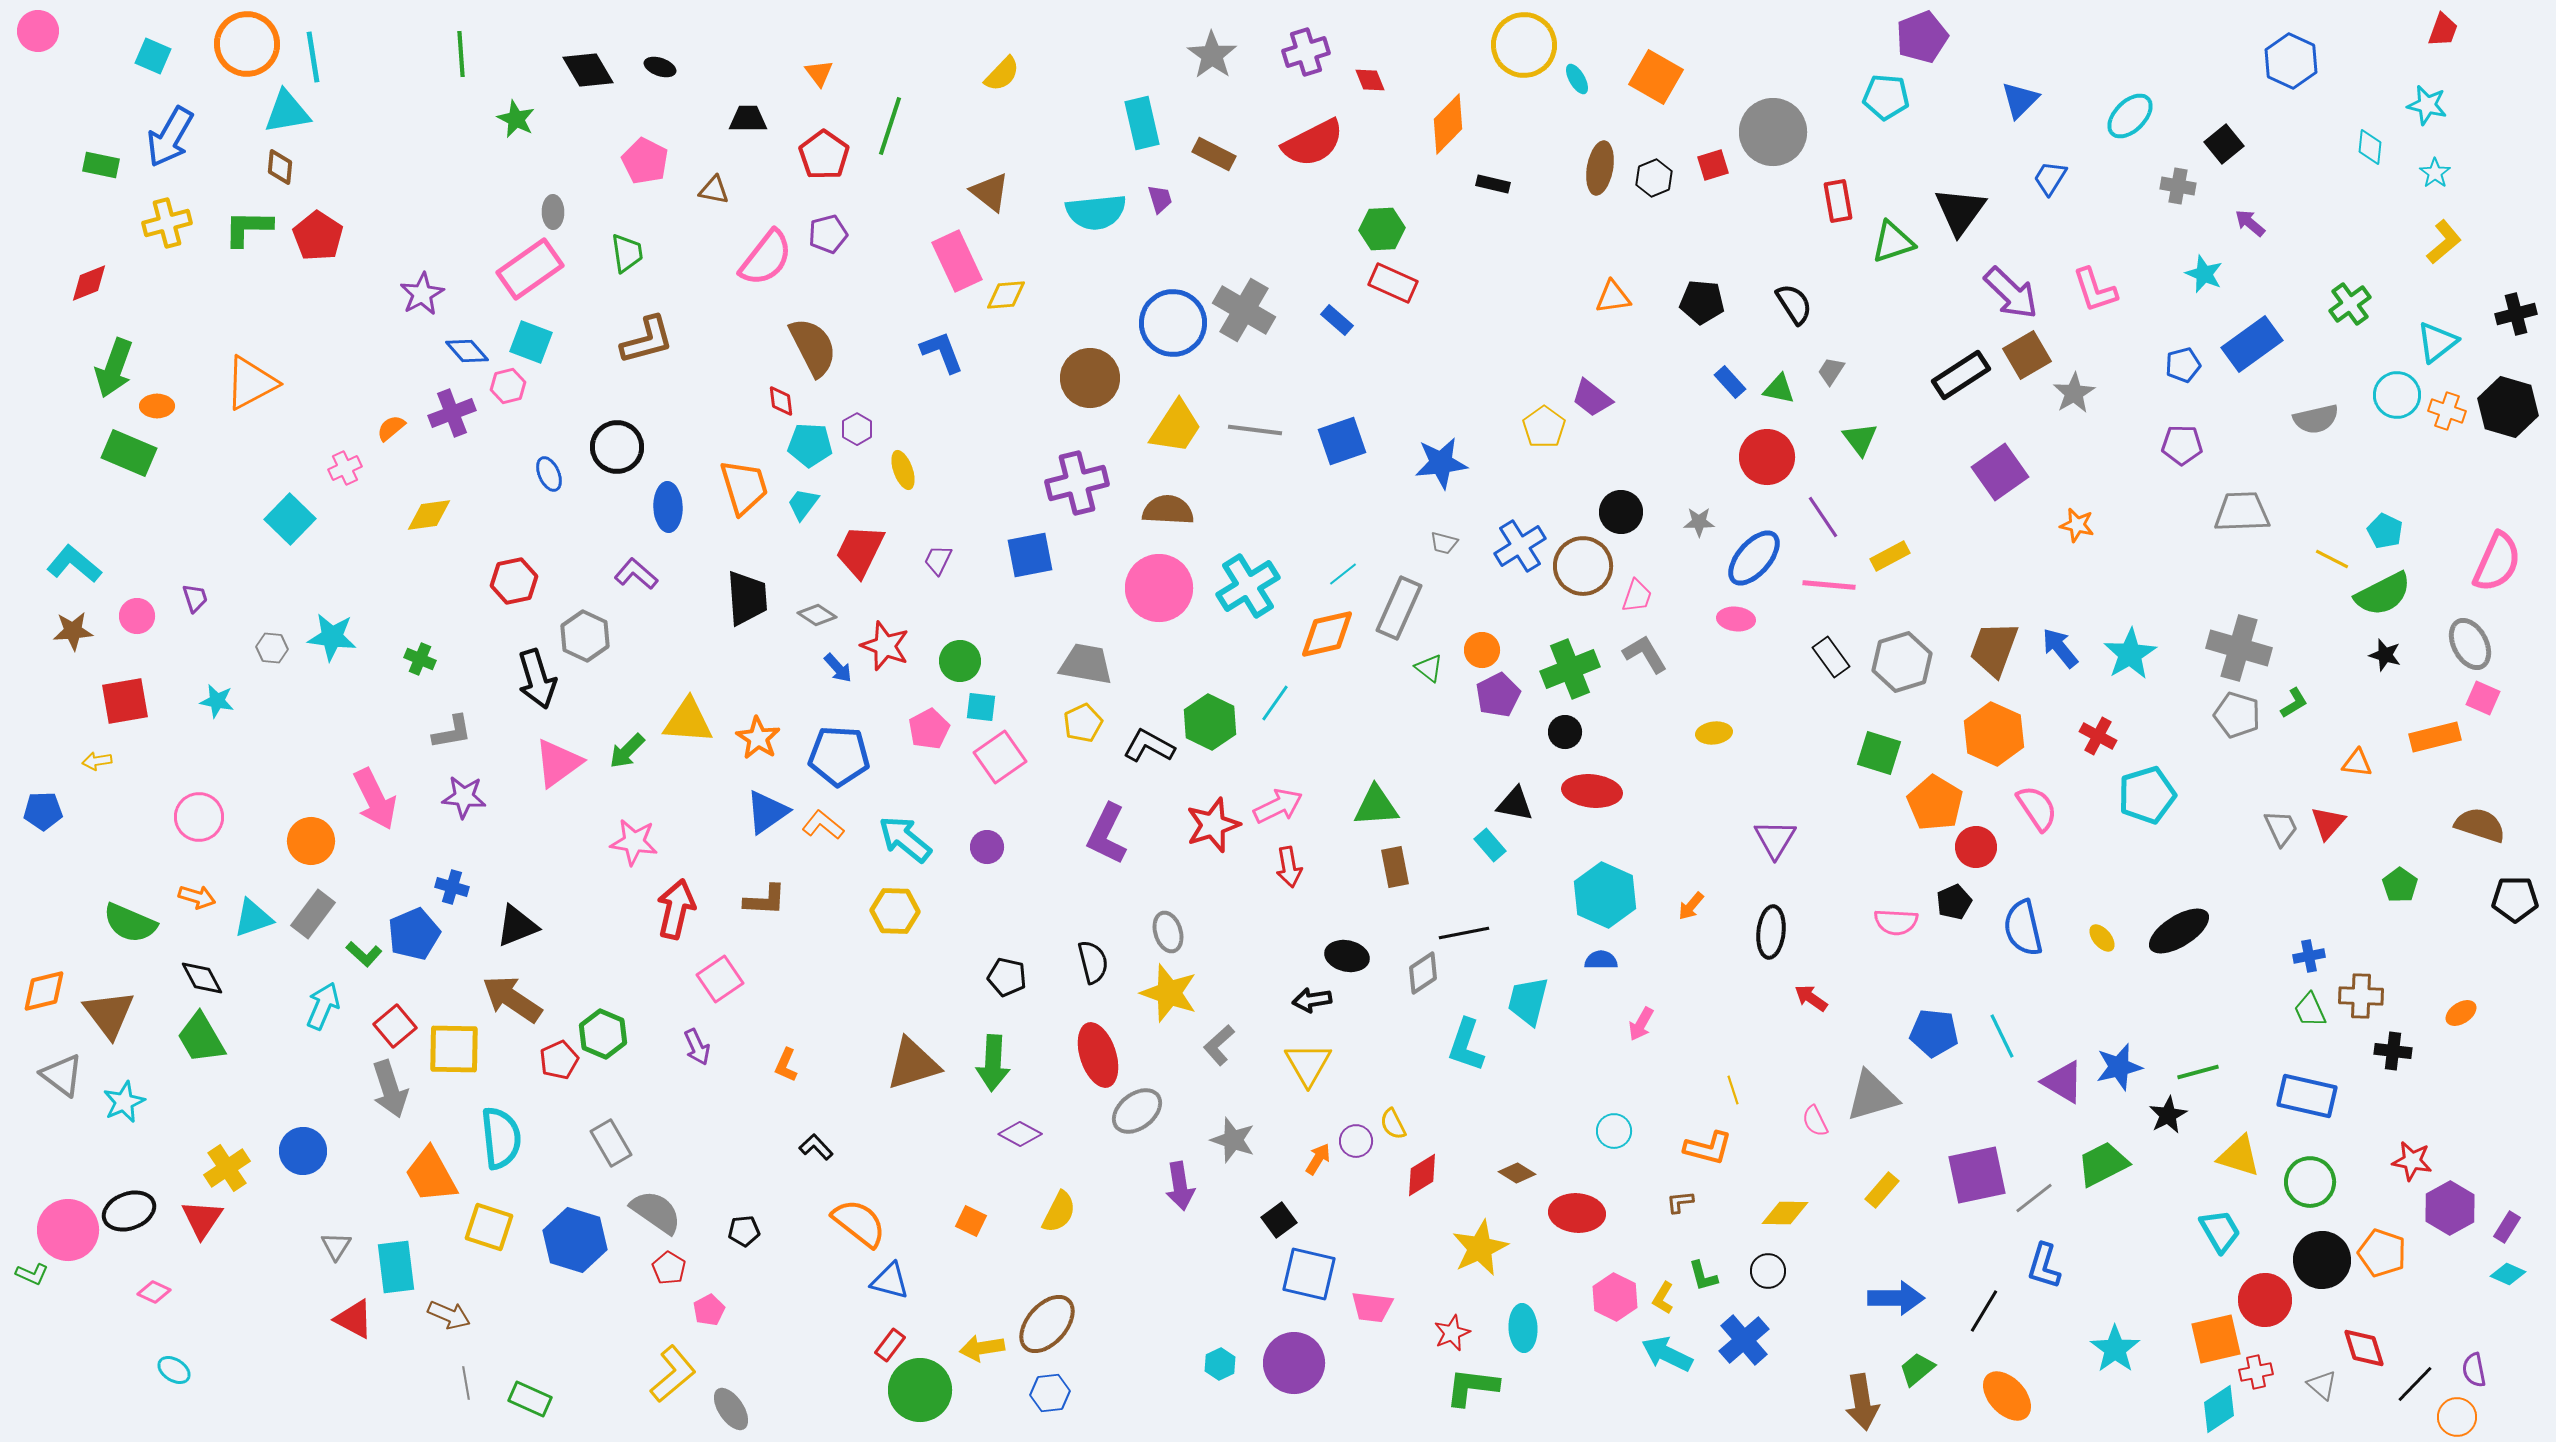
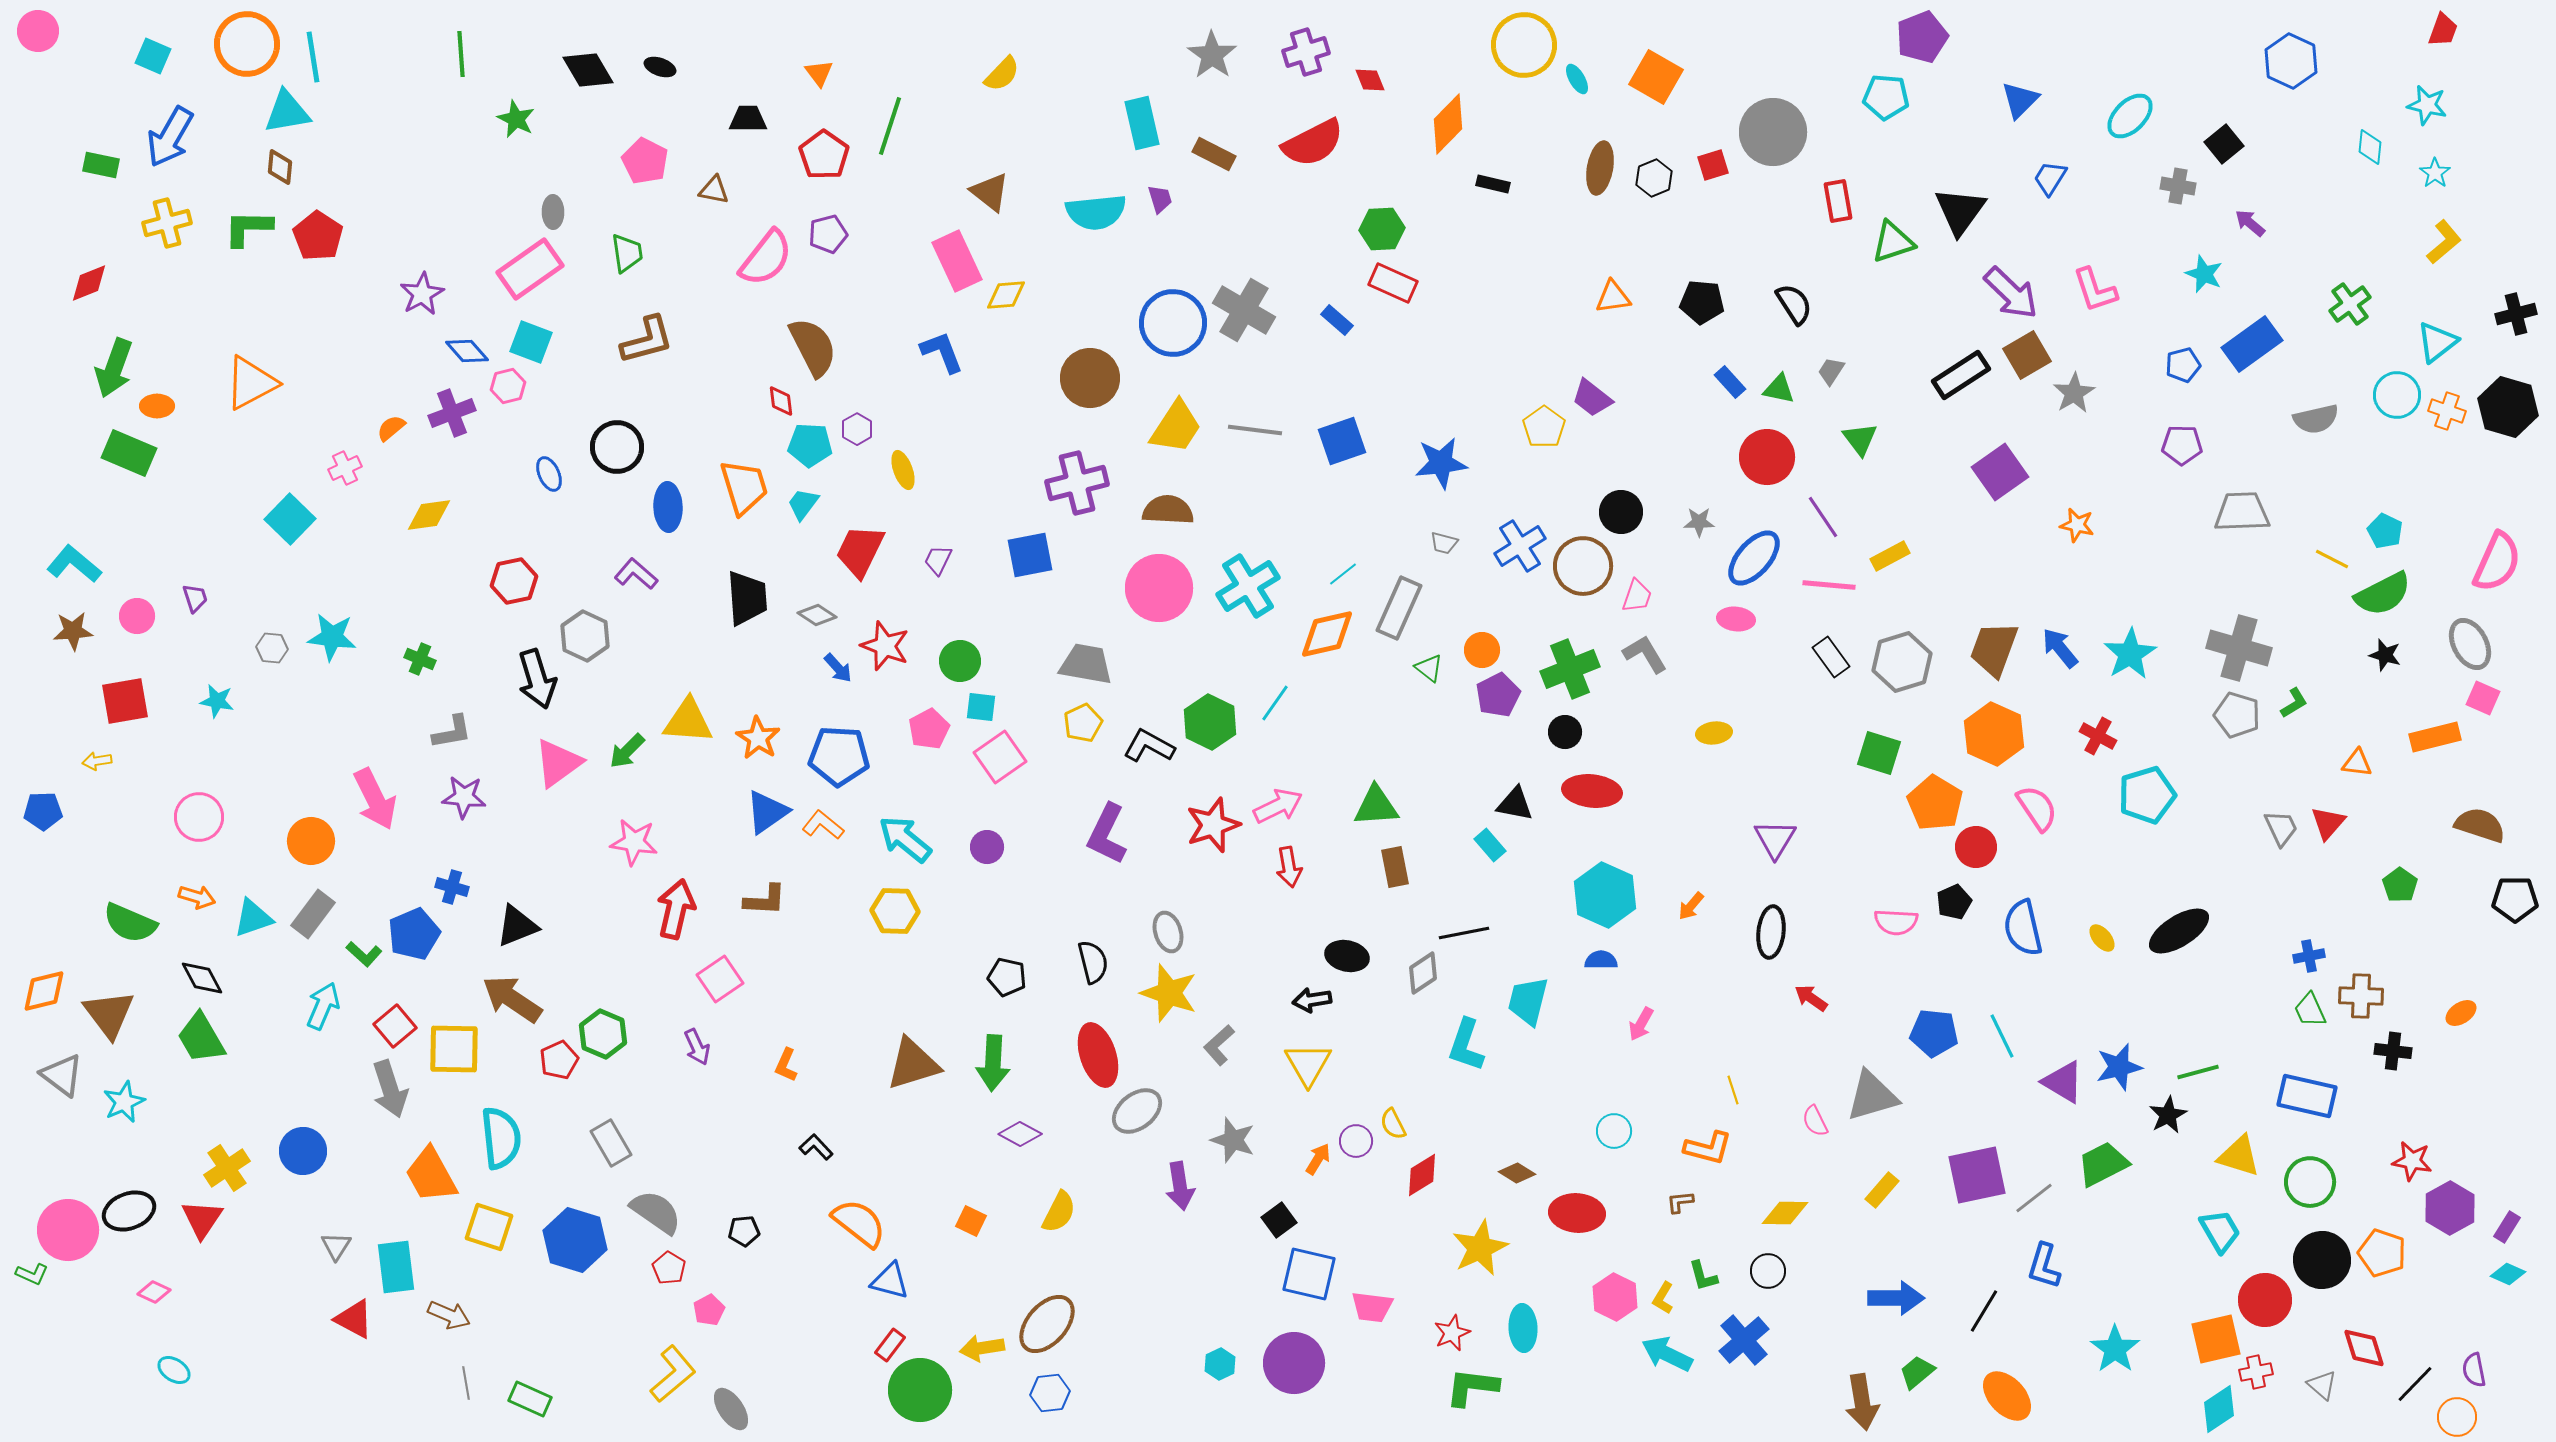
green trapezoid at (1917, 1369): moved 3 px down
